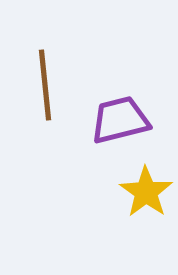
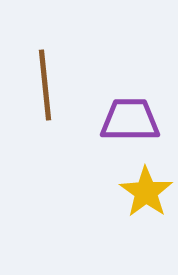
purple trapezoid: moved 10 px right; rotated 14 degrees clockwise
